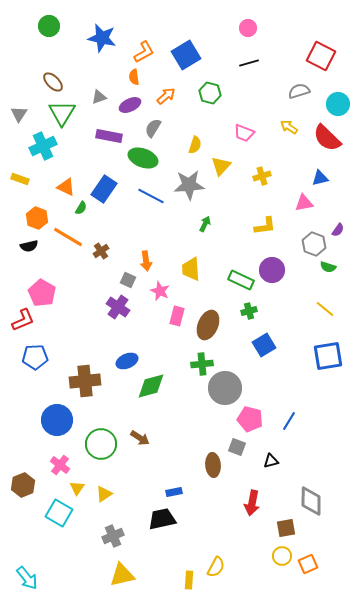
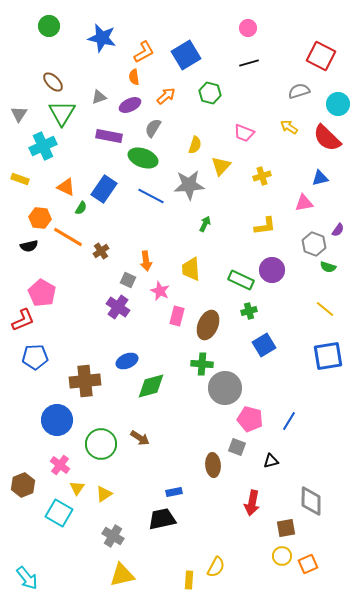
orange hexagon at (37, 218): moved 3 px right; rotated 15 degrees counterclockwise
green cross at (202, 364): rotated 10 degrees clockwise
gray cross at (113, 536): rotated 35 degrees counterclockwise
